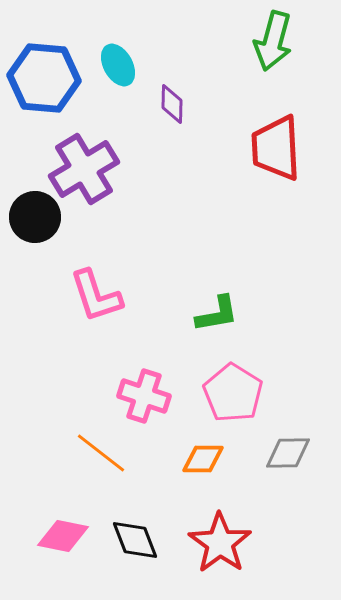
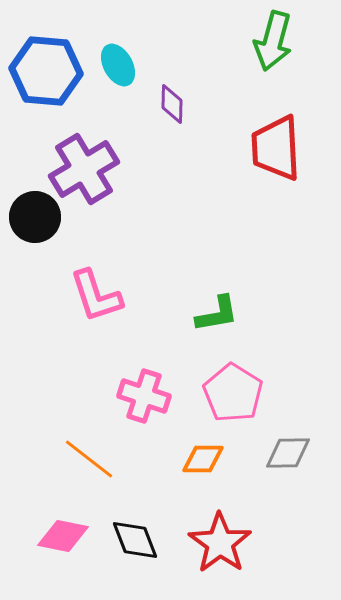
blue hexagon: moved 2 px right, 7 px up
orange line: moved 12 px left, 6 px down
